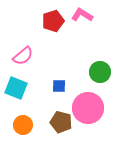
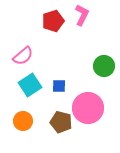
pink L-shape: rotated 85 degrees clockwise
green circle: moved 4 px right, 6 px up
cyan square: moved 14 px right, 3 px up; rotated 35 degrees clockwise
orange circle: moved 4 px up
